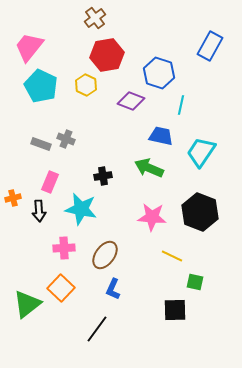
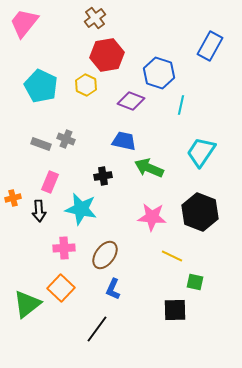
pink trapezoid: moved 5 px left, 24 px up
blue trapezoid: moved 37 px left, 5 px down
